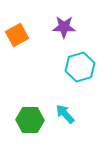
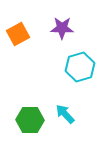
purple star: moved 2 px left, 1 px down
orange square: moved 1 px right, 1 px up
